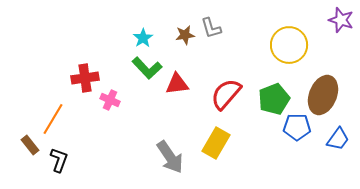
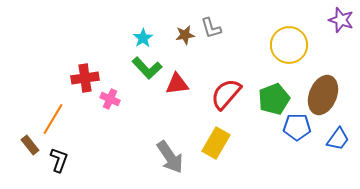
pink cross: moved 1 px up
